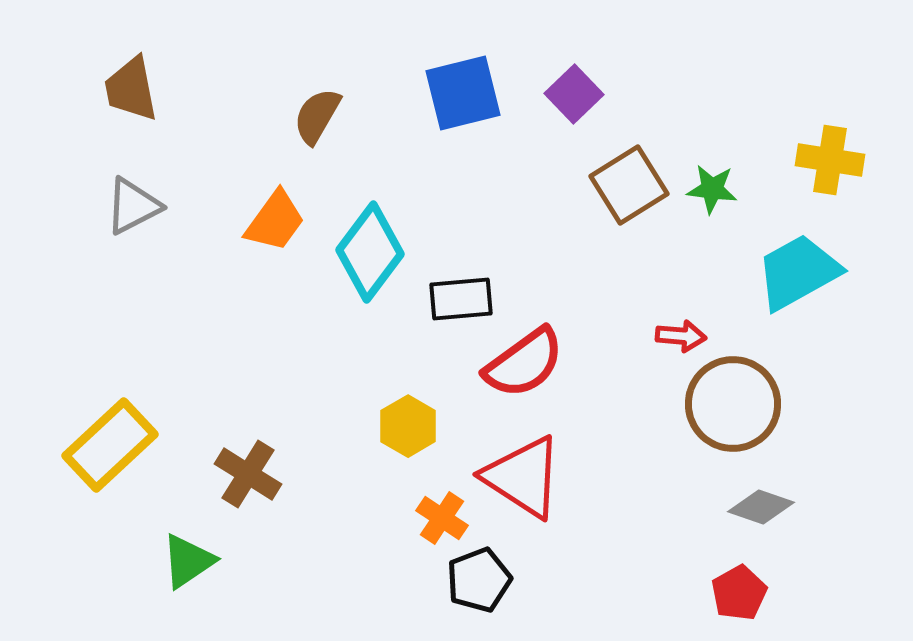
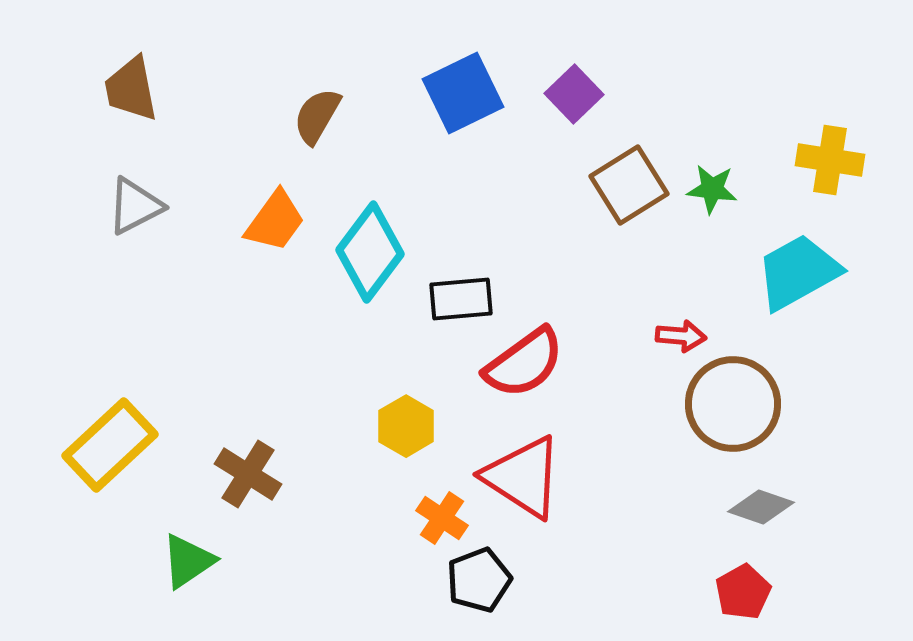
blue square: rotated 12 degrees counterclockwise
gray triangle: moved 2 px right
yellow hexagon: moved 2 px left
red pentagon: moved 4 px right, 1 px up
